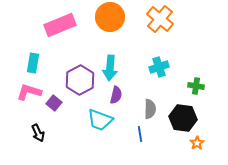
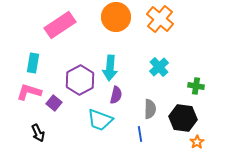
orange circle: moved 6 px right
pink rectangle: rotated 12 degrees counterclockwise
cyan cross: rotated 24 degrees counterclockwise
orange star: moved 1 px up
